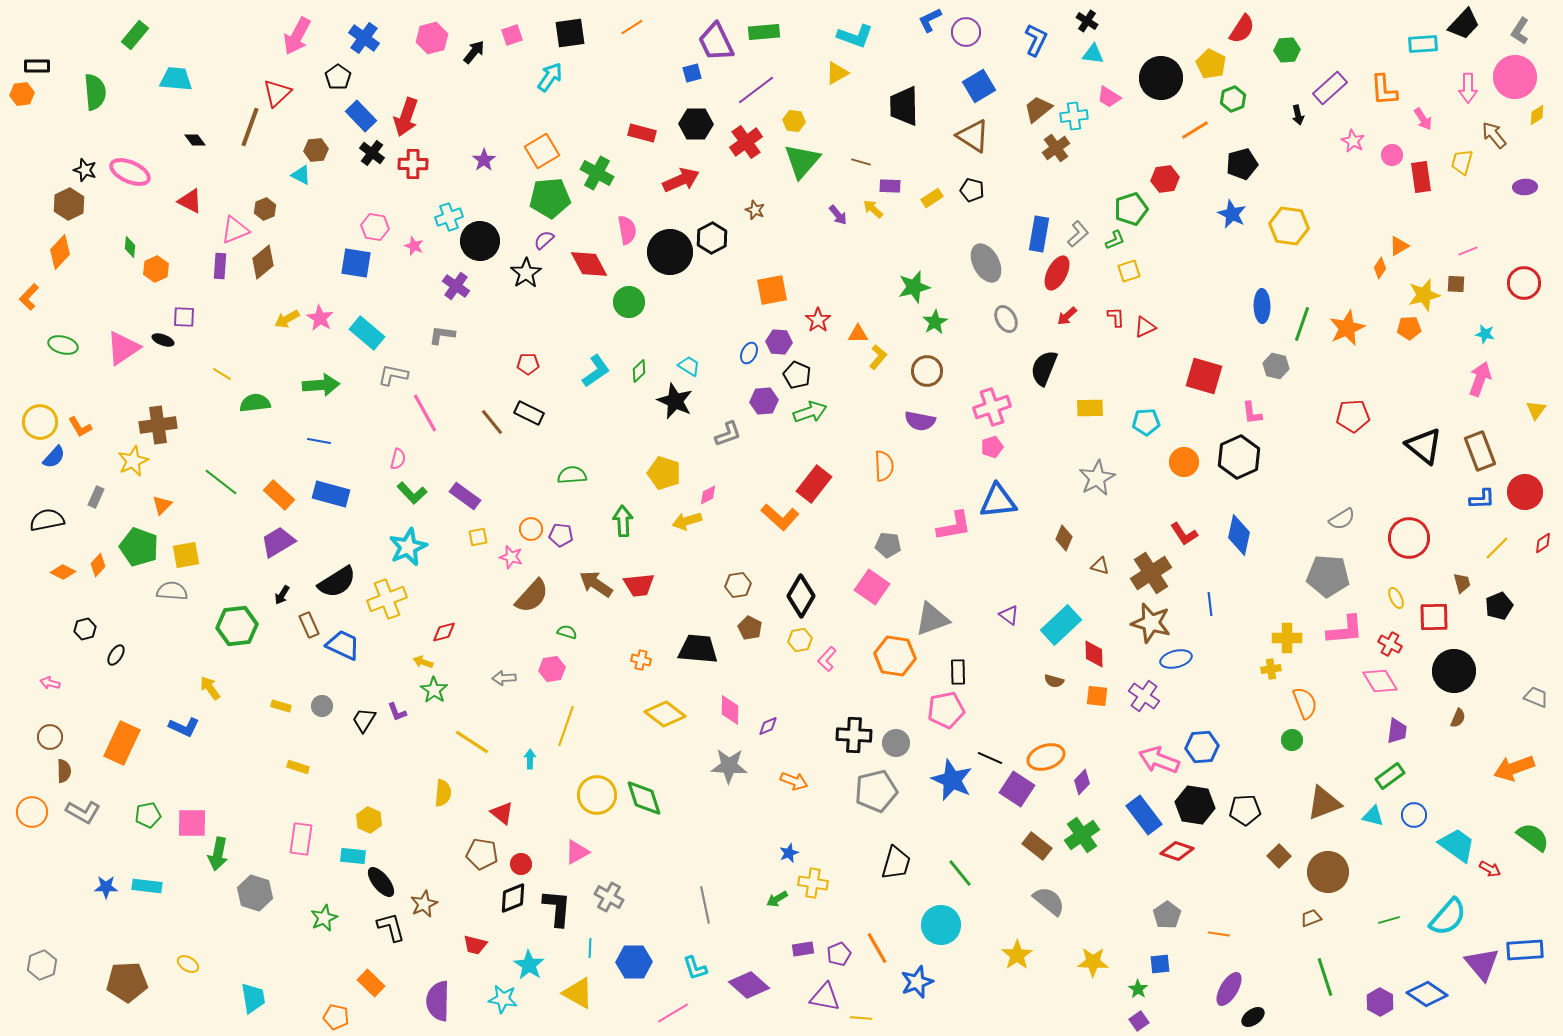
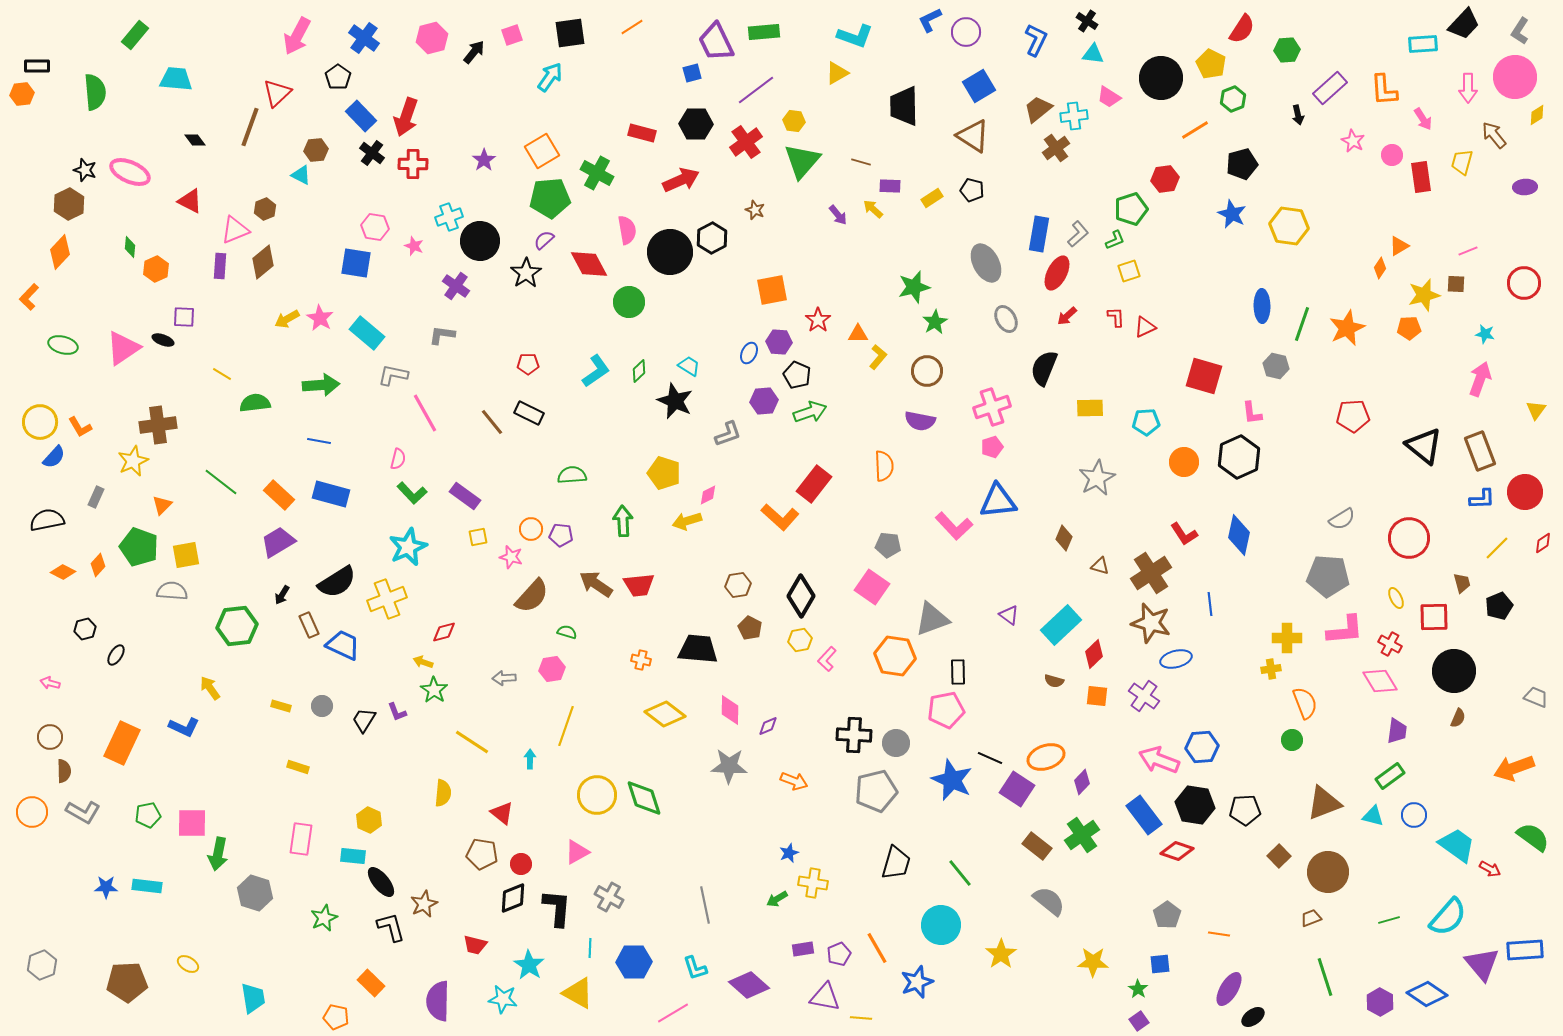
pink L-shape at (954, 526): rotated 57 degrees clockwise
red diamond at (1094, 654): rotated 48 degrees clockwise
yellow star at (1017, 955): moved 16 px left, 1 px up
